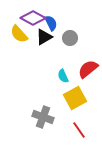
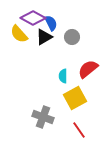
gray circle: moved 2 px right, 1 px up
cyan semicircle: rotated 24 degrees clockwise
